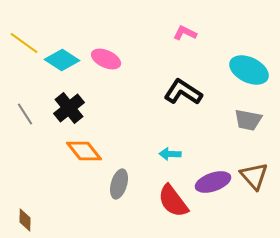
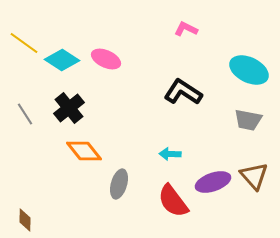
pink L-shape: moved 1 px right, 4 px up
